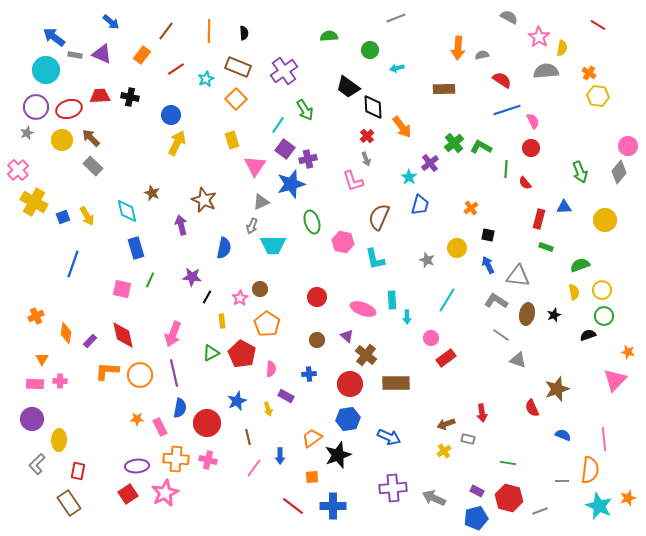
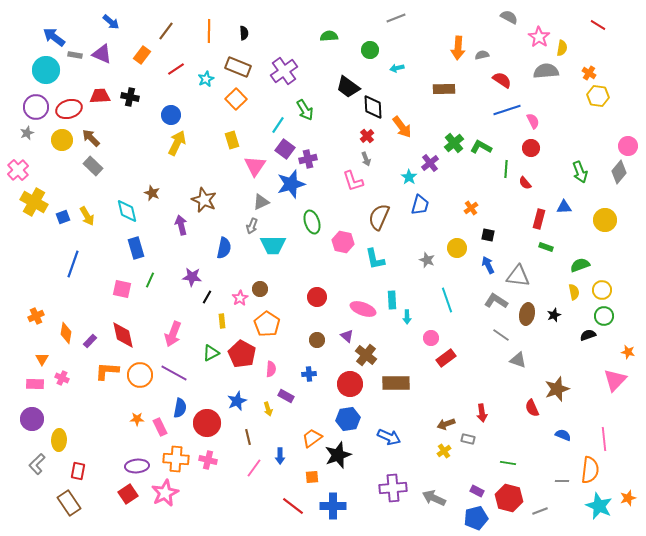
cyan line at (447, 300): rotated 50 degrees counterclockwise
purple line at (174, 373): rotated 48 degrees counterclockwise
pink cross at (60, 381): moved 2 px right, 3 px up; rotated 24 degrees clockwise
